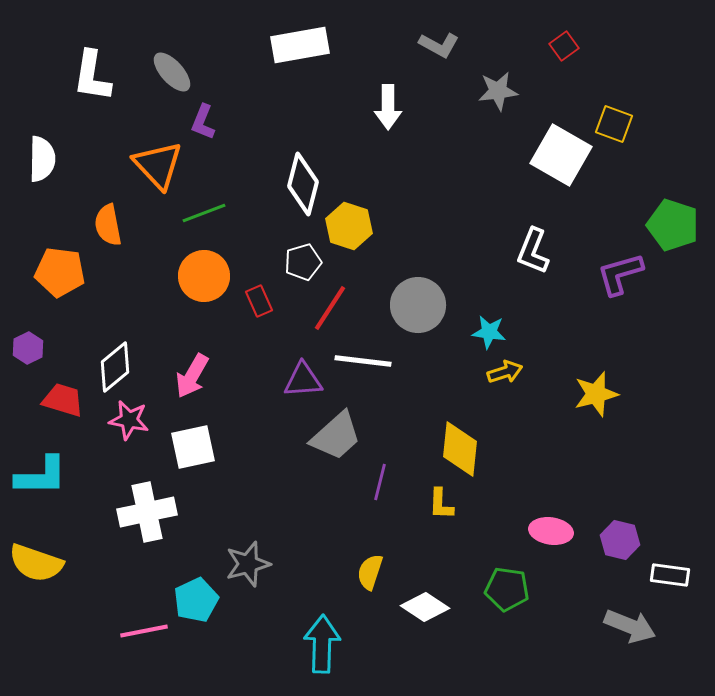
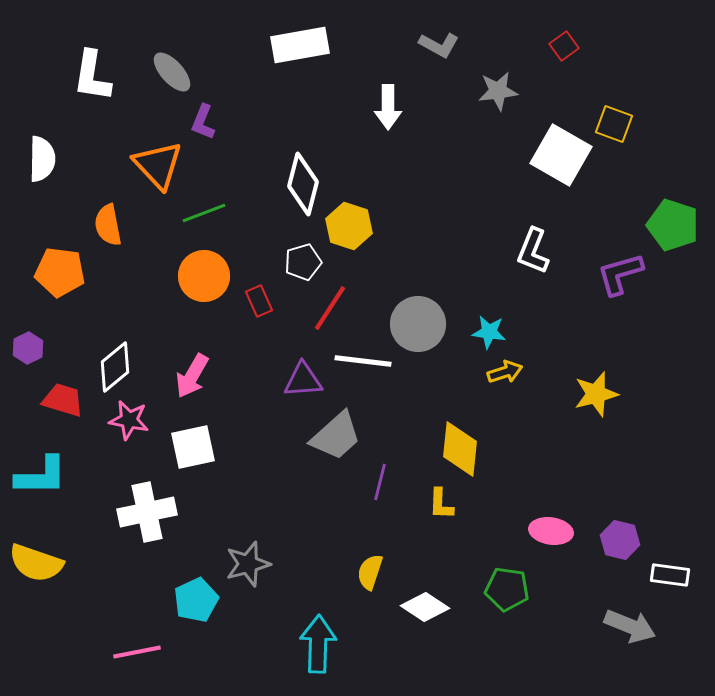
gray circle at (418, 305): moved 19 px down
pink line at (144, 631): moved 7 px left, 21 px down
cyan arrow at (322, 644): moved 4 px left
